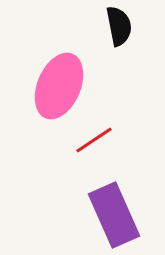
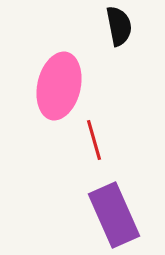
pink ellipse: rotated 10 degrees counterclockwise
red line: rotated 72 degrees counterclockwise
